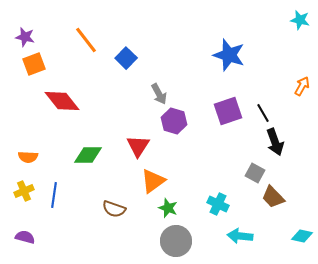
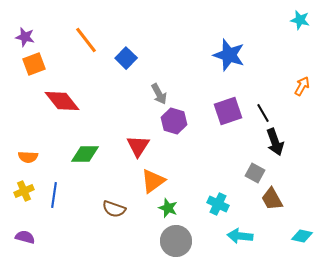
green diamond: moved 3 px left, 1 px up
brown trapezoid: moved 1 px left, 2 px down; rotated 15 degrees clockwise
